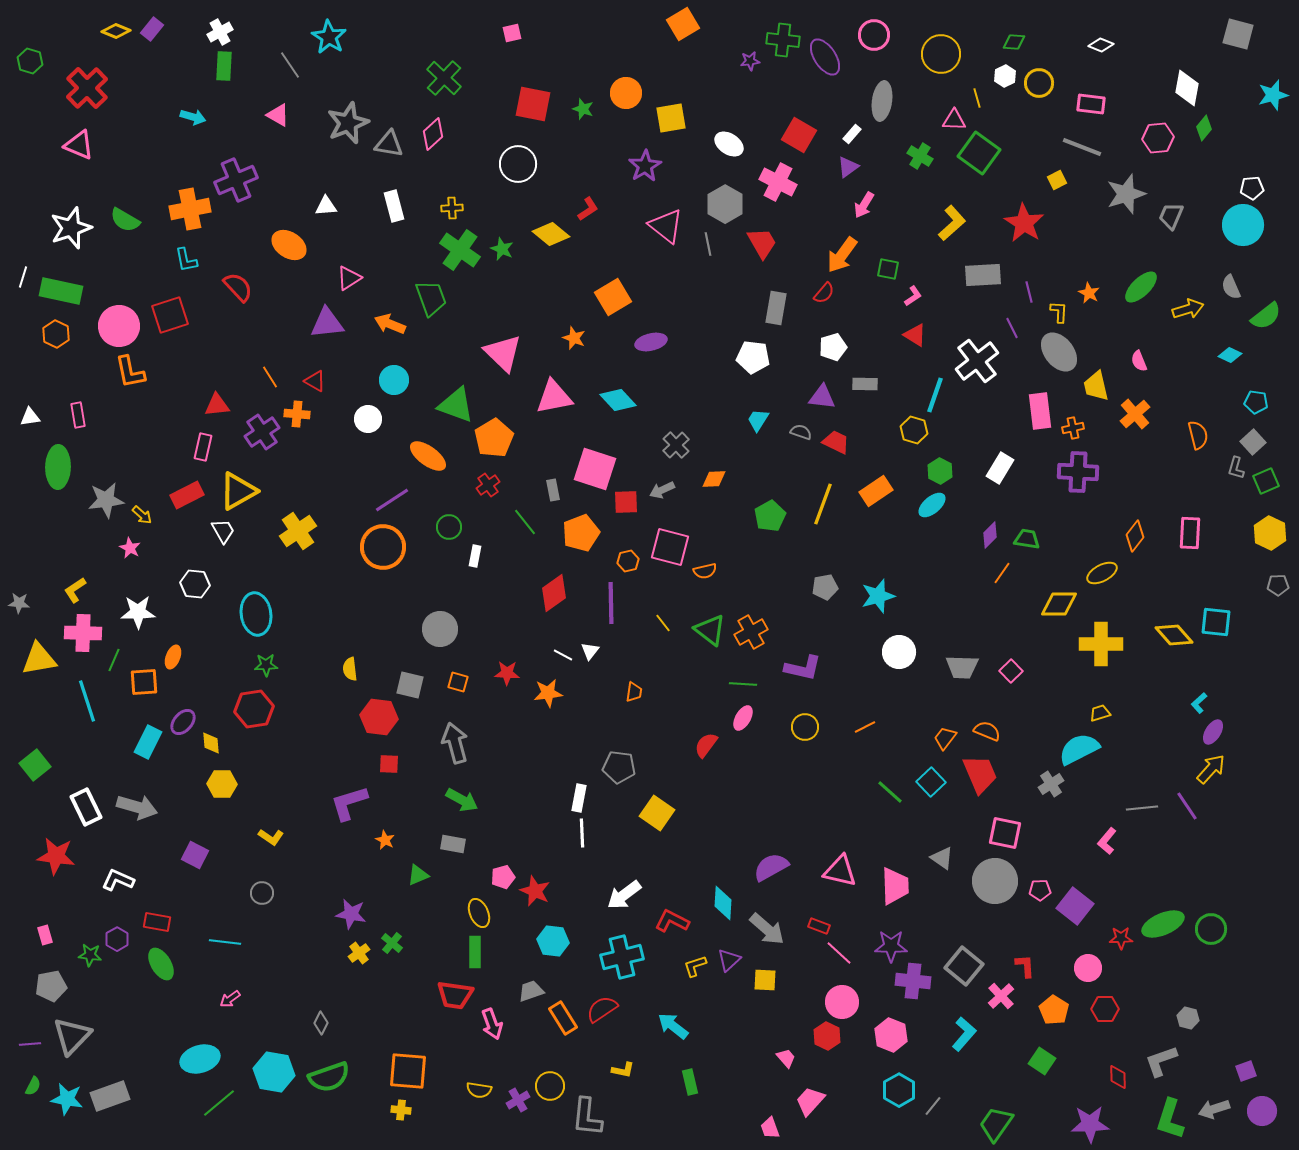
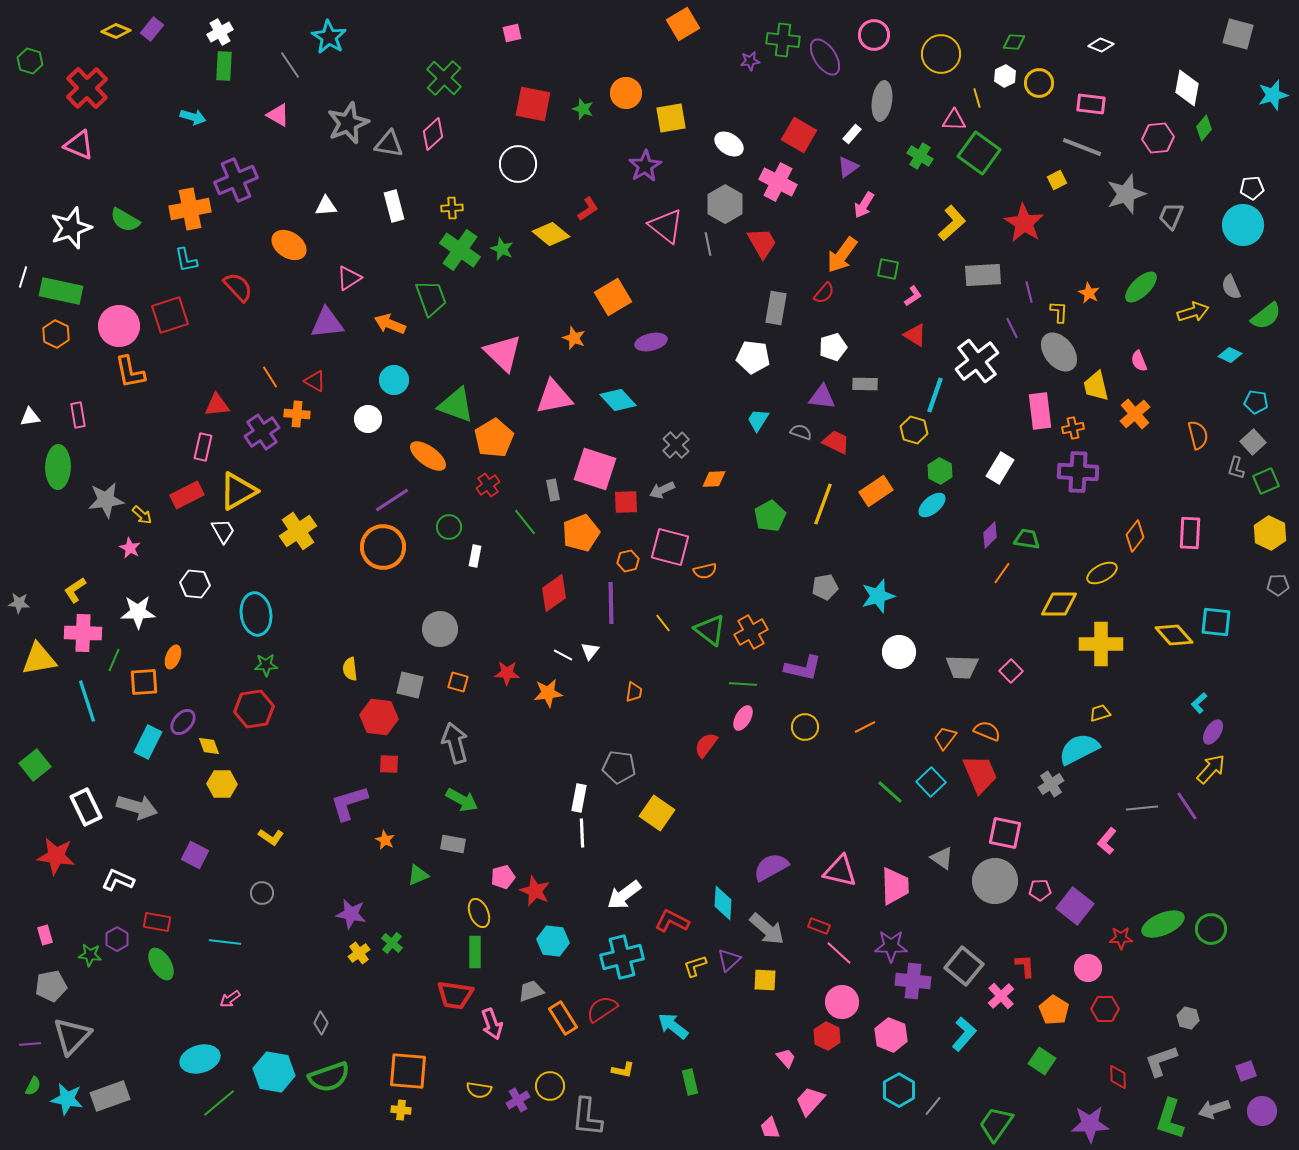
yellow arrow at (1188, 309): moved 5 px right, 3 px down
yellow diamond at (211, 743): moved 2 px left, 3 px down; rotated 15 degrees counterclockwise
